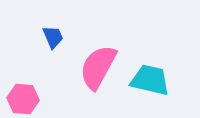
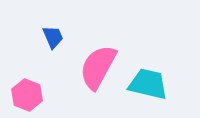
cyan trapezoid: moved 2 px left, 4 px down
pink hexagon: moved 4 px right, 4 px up; rotated 16 degrees clockwise
